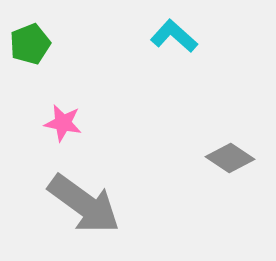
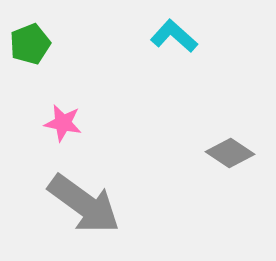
gray diamond: moved 5 px up
